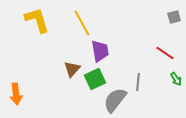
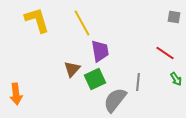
gray square: rotated 24 degrees clockwise
